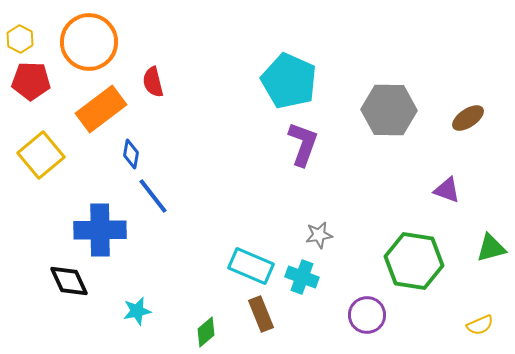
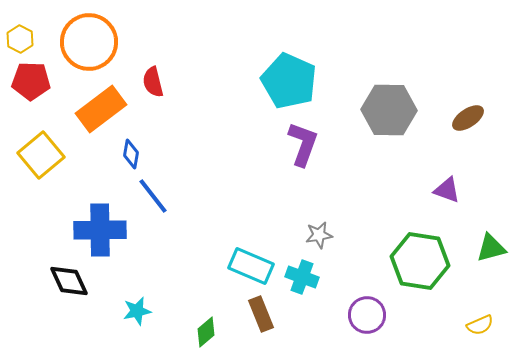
green hexagon: moved 6 px right
